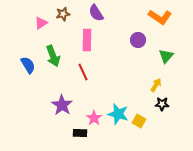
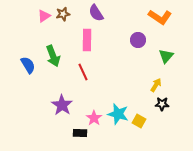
pink triangle: moved 3 px right, 7 px up
